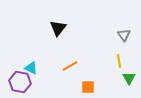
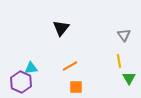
black triangle: moved 3 px right
cyan triangle: rotated 32 degrees counterclockwise
purple hexagon: moved 1 px right; rotated 15 degrees clockwise
orange square: moved 12 px left
